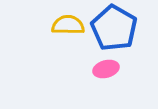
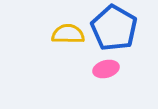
yellow semicircle: moved 9 px down
